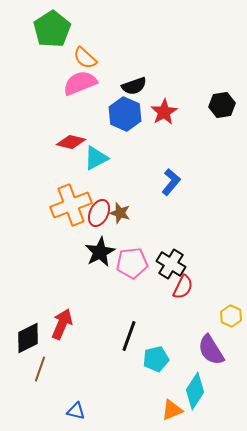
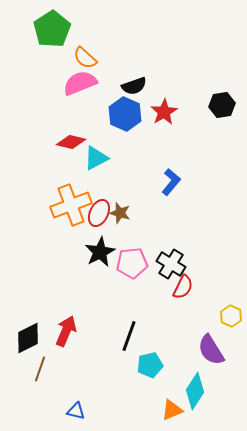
red arrow: moved 4 px right, 7 px down
cyan pentagon: moved 6 px left, 6 px down
